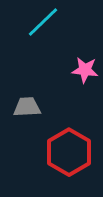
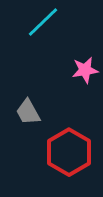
pink star: rotated 16 degrees counterclockwise
gray trapezoid: moved 1 px right, 5 px down; rotated 116 degrees counterclockwise
